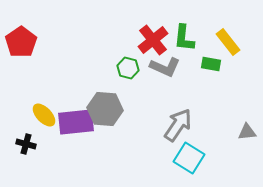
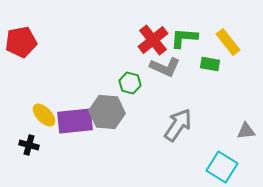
green L-shape: rotated 88 degrees clockwise
red pentagon: rotated 24 degrees clockwise
green rectangle: moved 1 px left
green hexagon: moved 2 px right, 15 px down
gray hexagon: moved 2 px right, 3 px down
purple rectangle: moved 1 px left, 1 px up
gray triangle: moved 1 px left, 1 px up
black cross: moved 3 px right, 1 px down
cyan square: moved 33 px right, 9 px down
